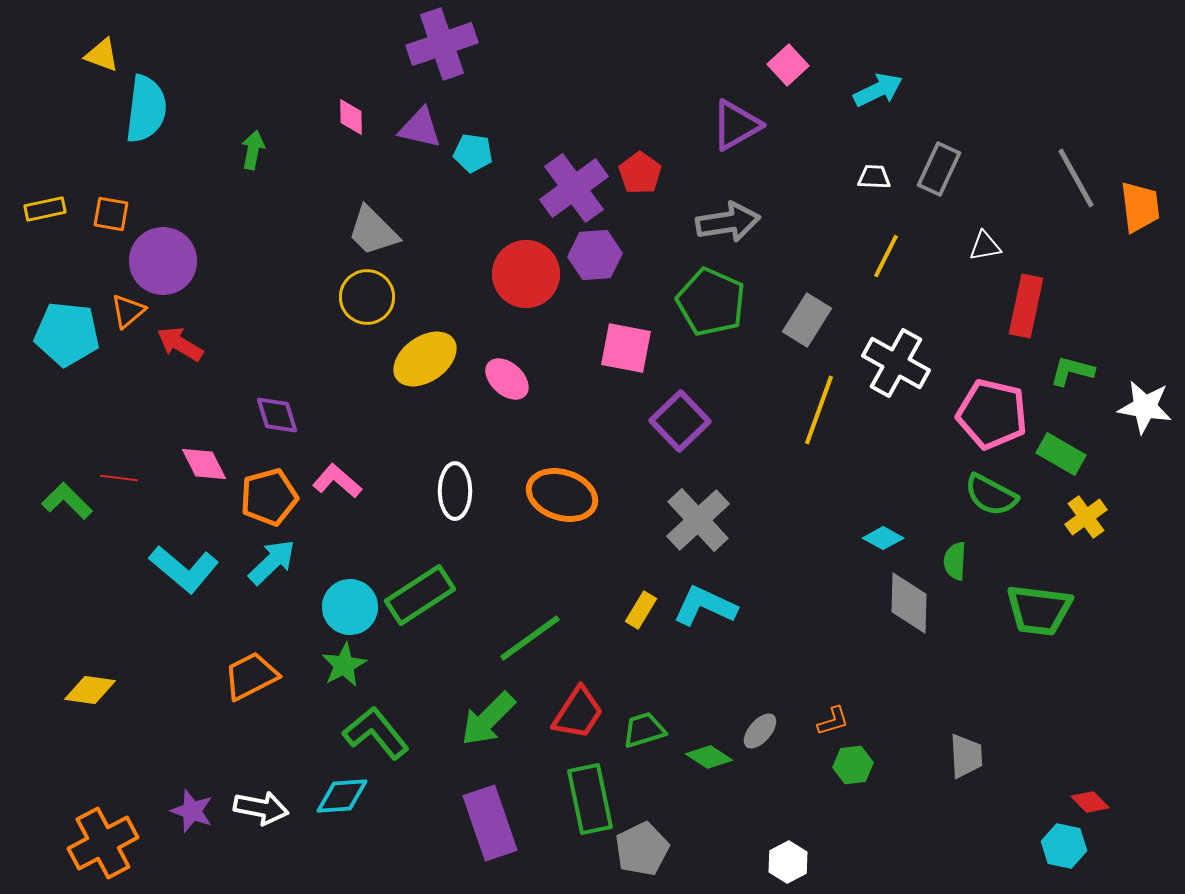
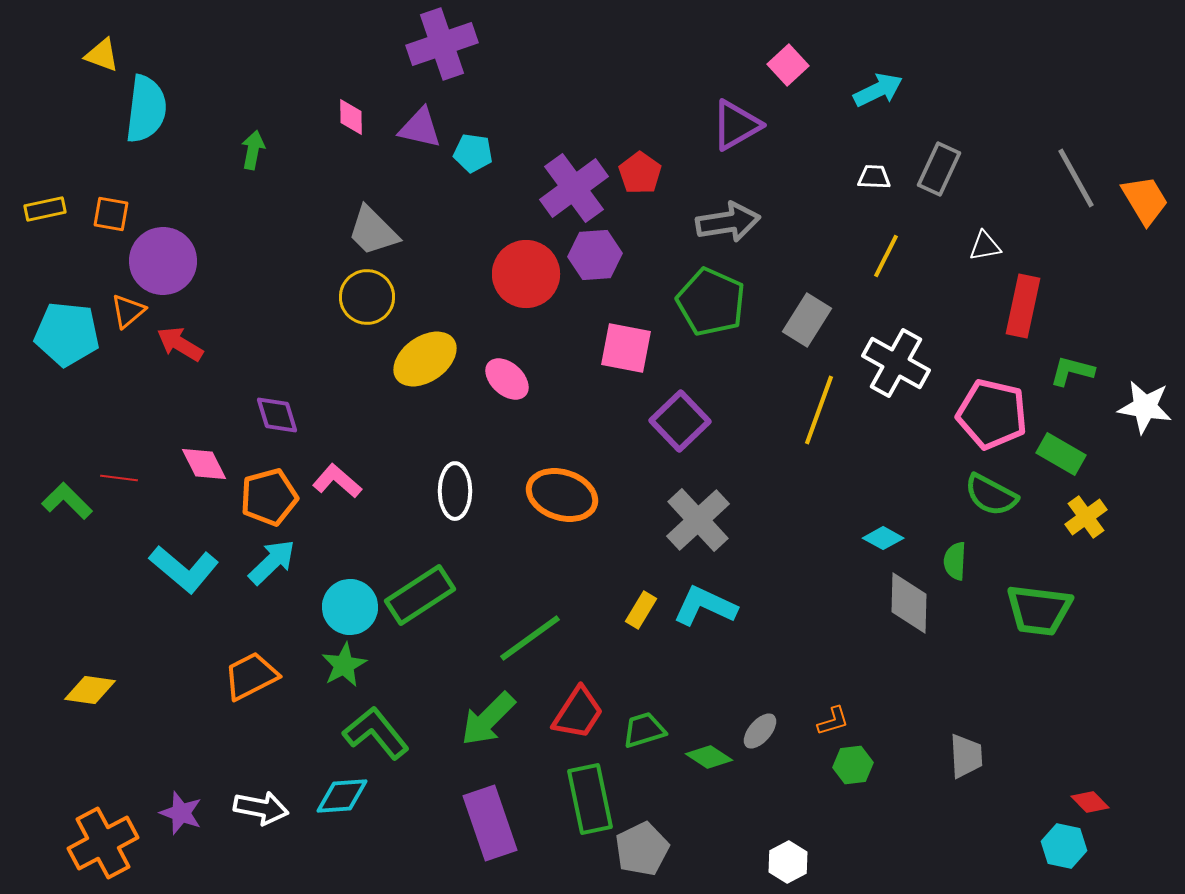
orange trapezoid at (1140, 207): moved 5 px right, 7 px up; rotated 24 degrees counterclockwise
red rectangle at (1026, 306): moved 3 px left
purple star at (192, 811): moved 11 px left, 2 px down
